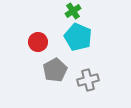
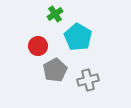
green cross: moved 18 px left, 3 px down
cyan pentagon: rotated 8 degrees clockwise
red circle: moved 4 px down
